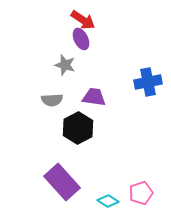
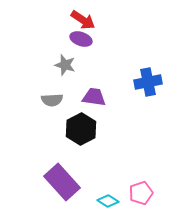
purple ellipse: rotated 45 degrees counterclockwise
black hexagon: moved 3 px right, 1 px down
